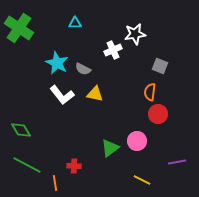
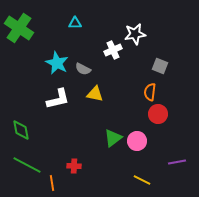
white L-shape: moved 4 px left, 4 px down; rotated 65 degrees counterclockwise
green diamond: rotated 20 degrees clockwise
green triangle: moved 3 px right, 10 px up
orange line: moved 3 px left
